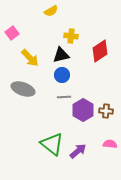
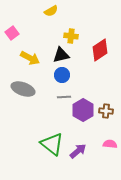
red diamond: moved 1 px up
yellow arrow: rotated 18 degrees counterclockwise
